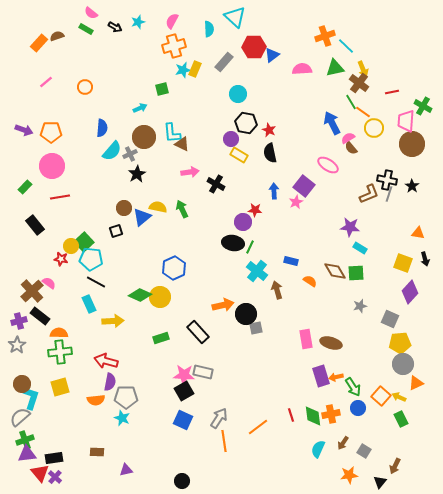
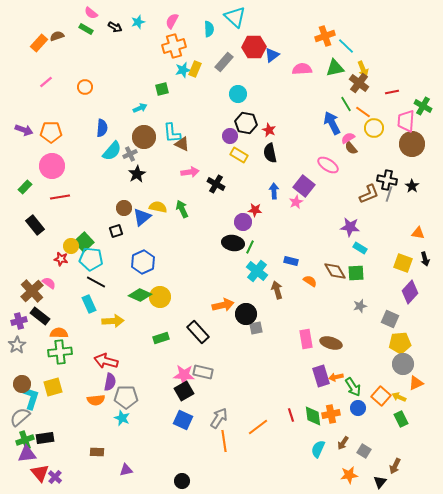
green line at (351, 102): moved 5 px left, 2 px down
purple circle at (231, 139): moved 1 px left, 3 px up
blue hexagon at (174, 268): moved 31 px left, 6 px up
yellow square at (60, 387): moved 7 px left
black rectangle at (54, 458): moved 9 px left, 20 px up
